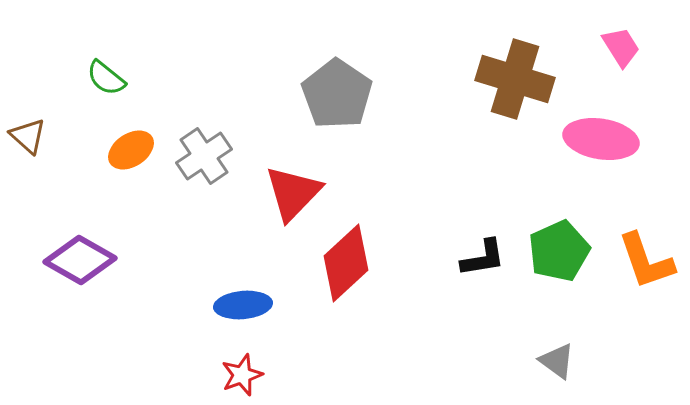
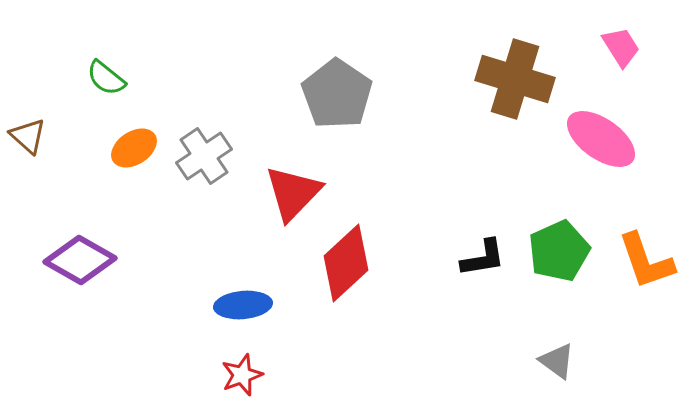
pink ellipse: rotated 26 degrees clockwise
orange ellipse: moved 3 px right, 2 px up
